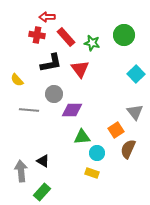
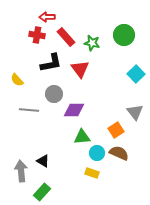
purple diamond: moved 2 px right
brown semicircle: moved 9 px left, 4 px down; rotated 90 degrees clockwise
